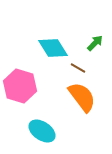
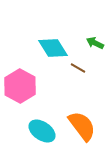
green arrow: rotated 108 degrees counterclockwise
pink hexagon: rotated 12 degrees clockwise
orange semicircle: moved 29 px down
